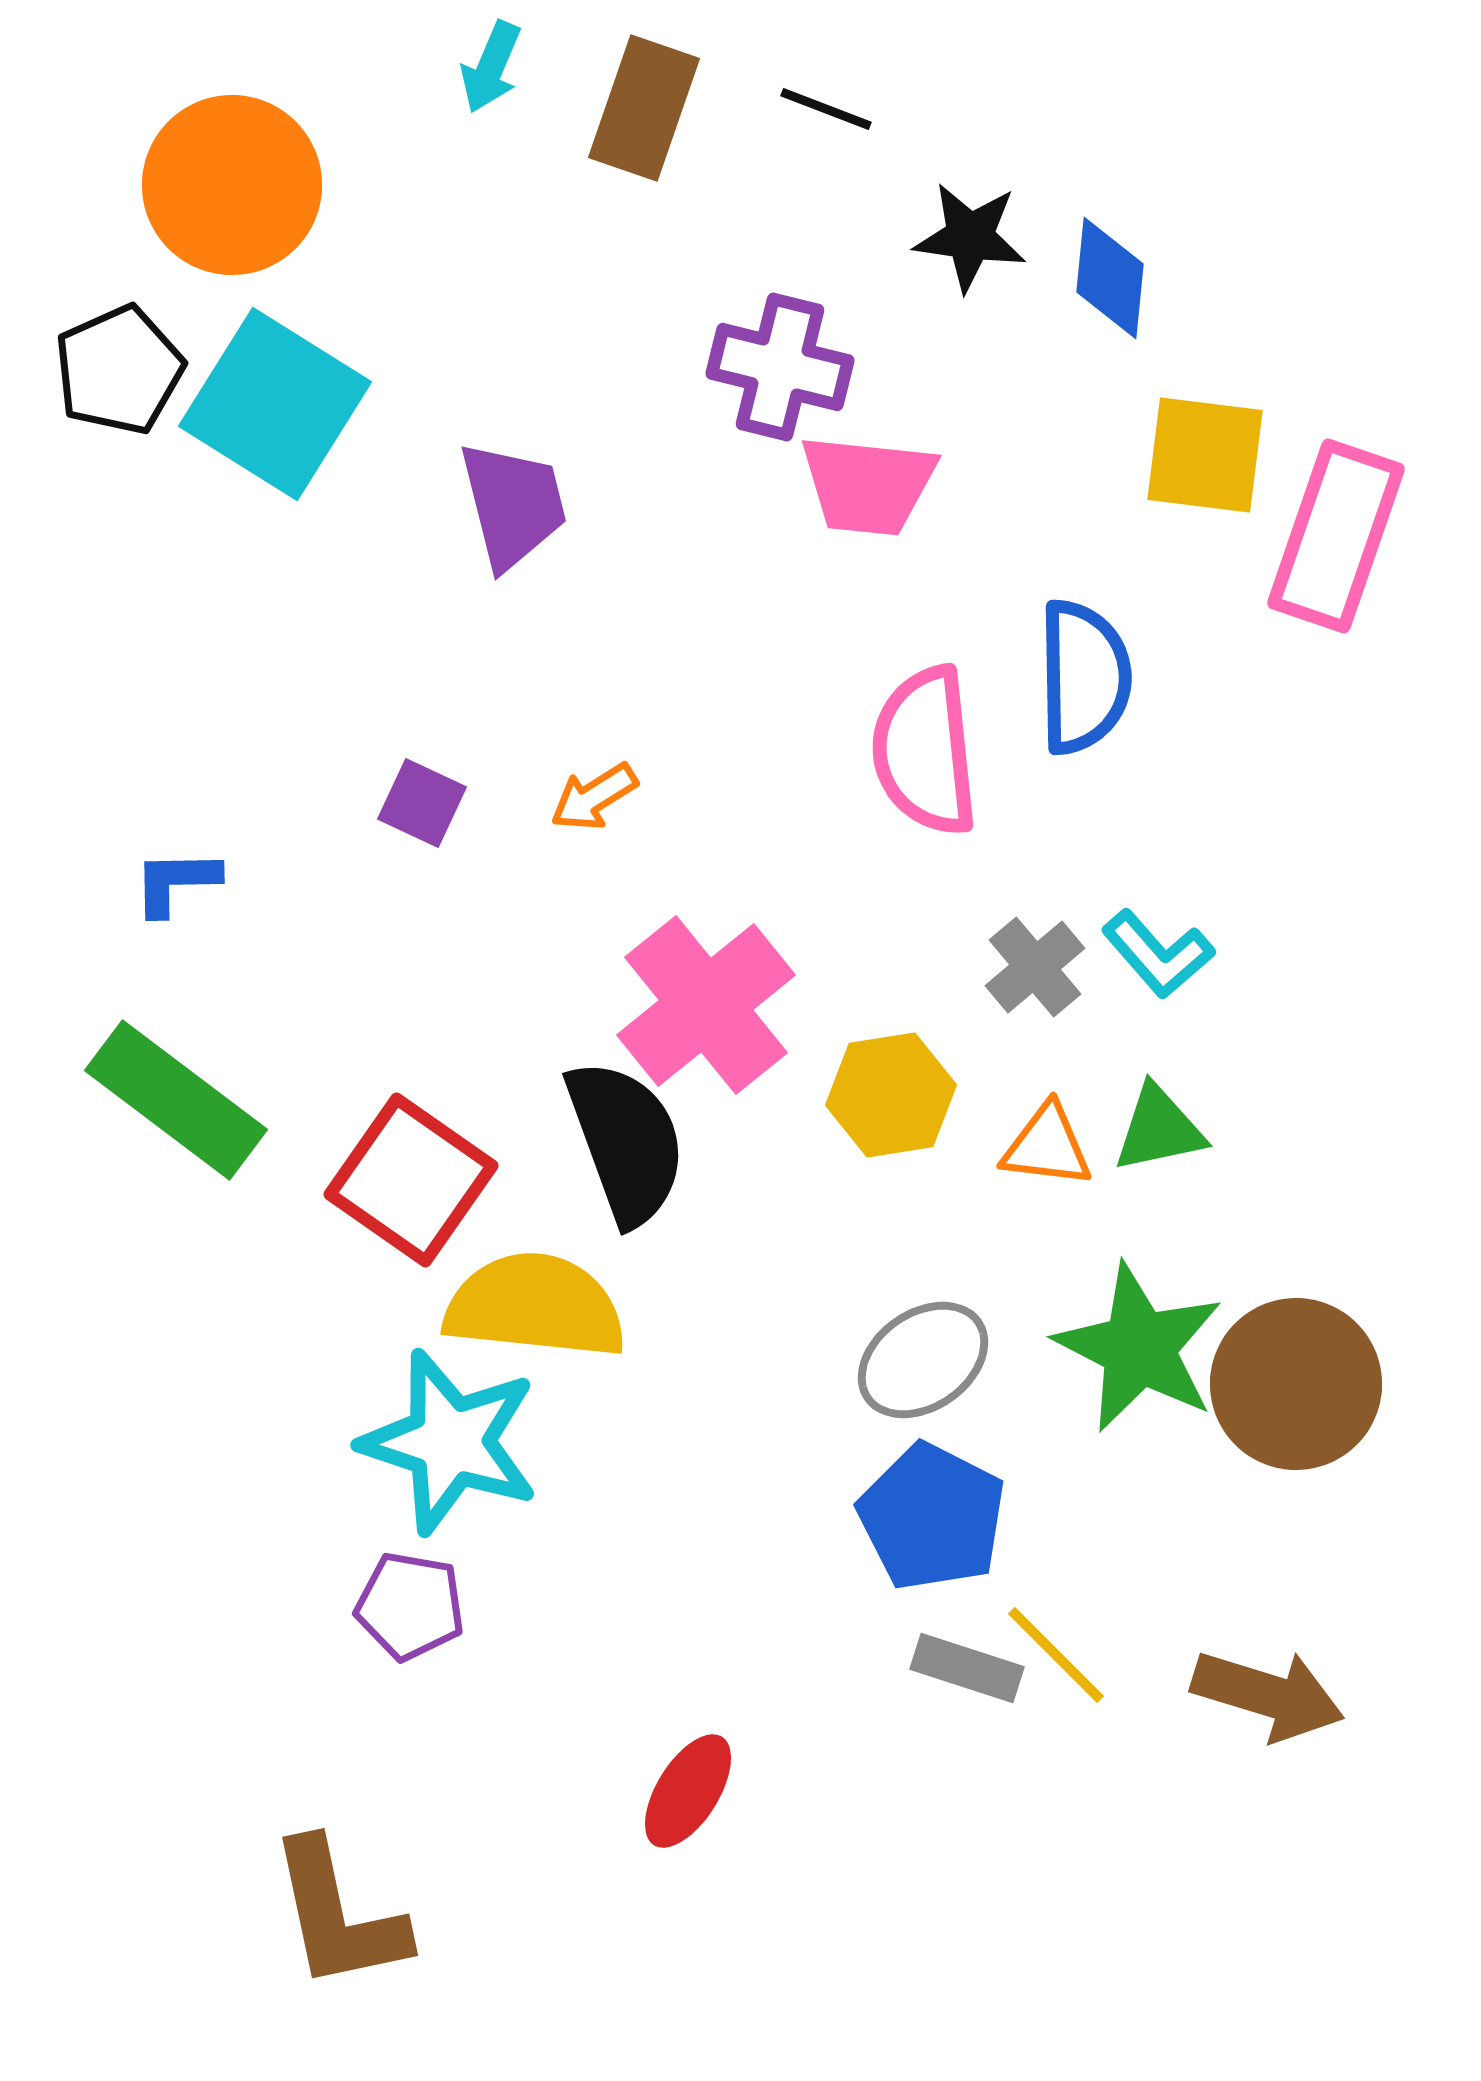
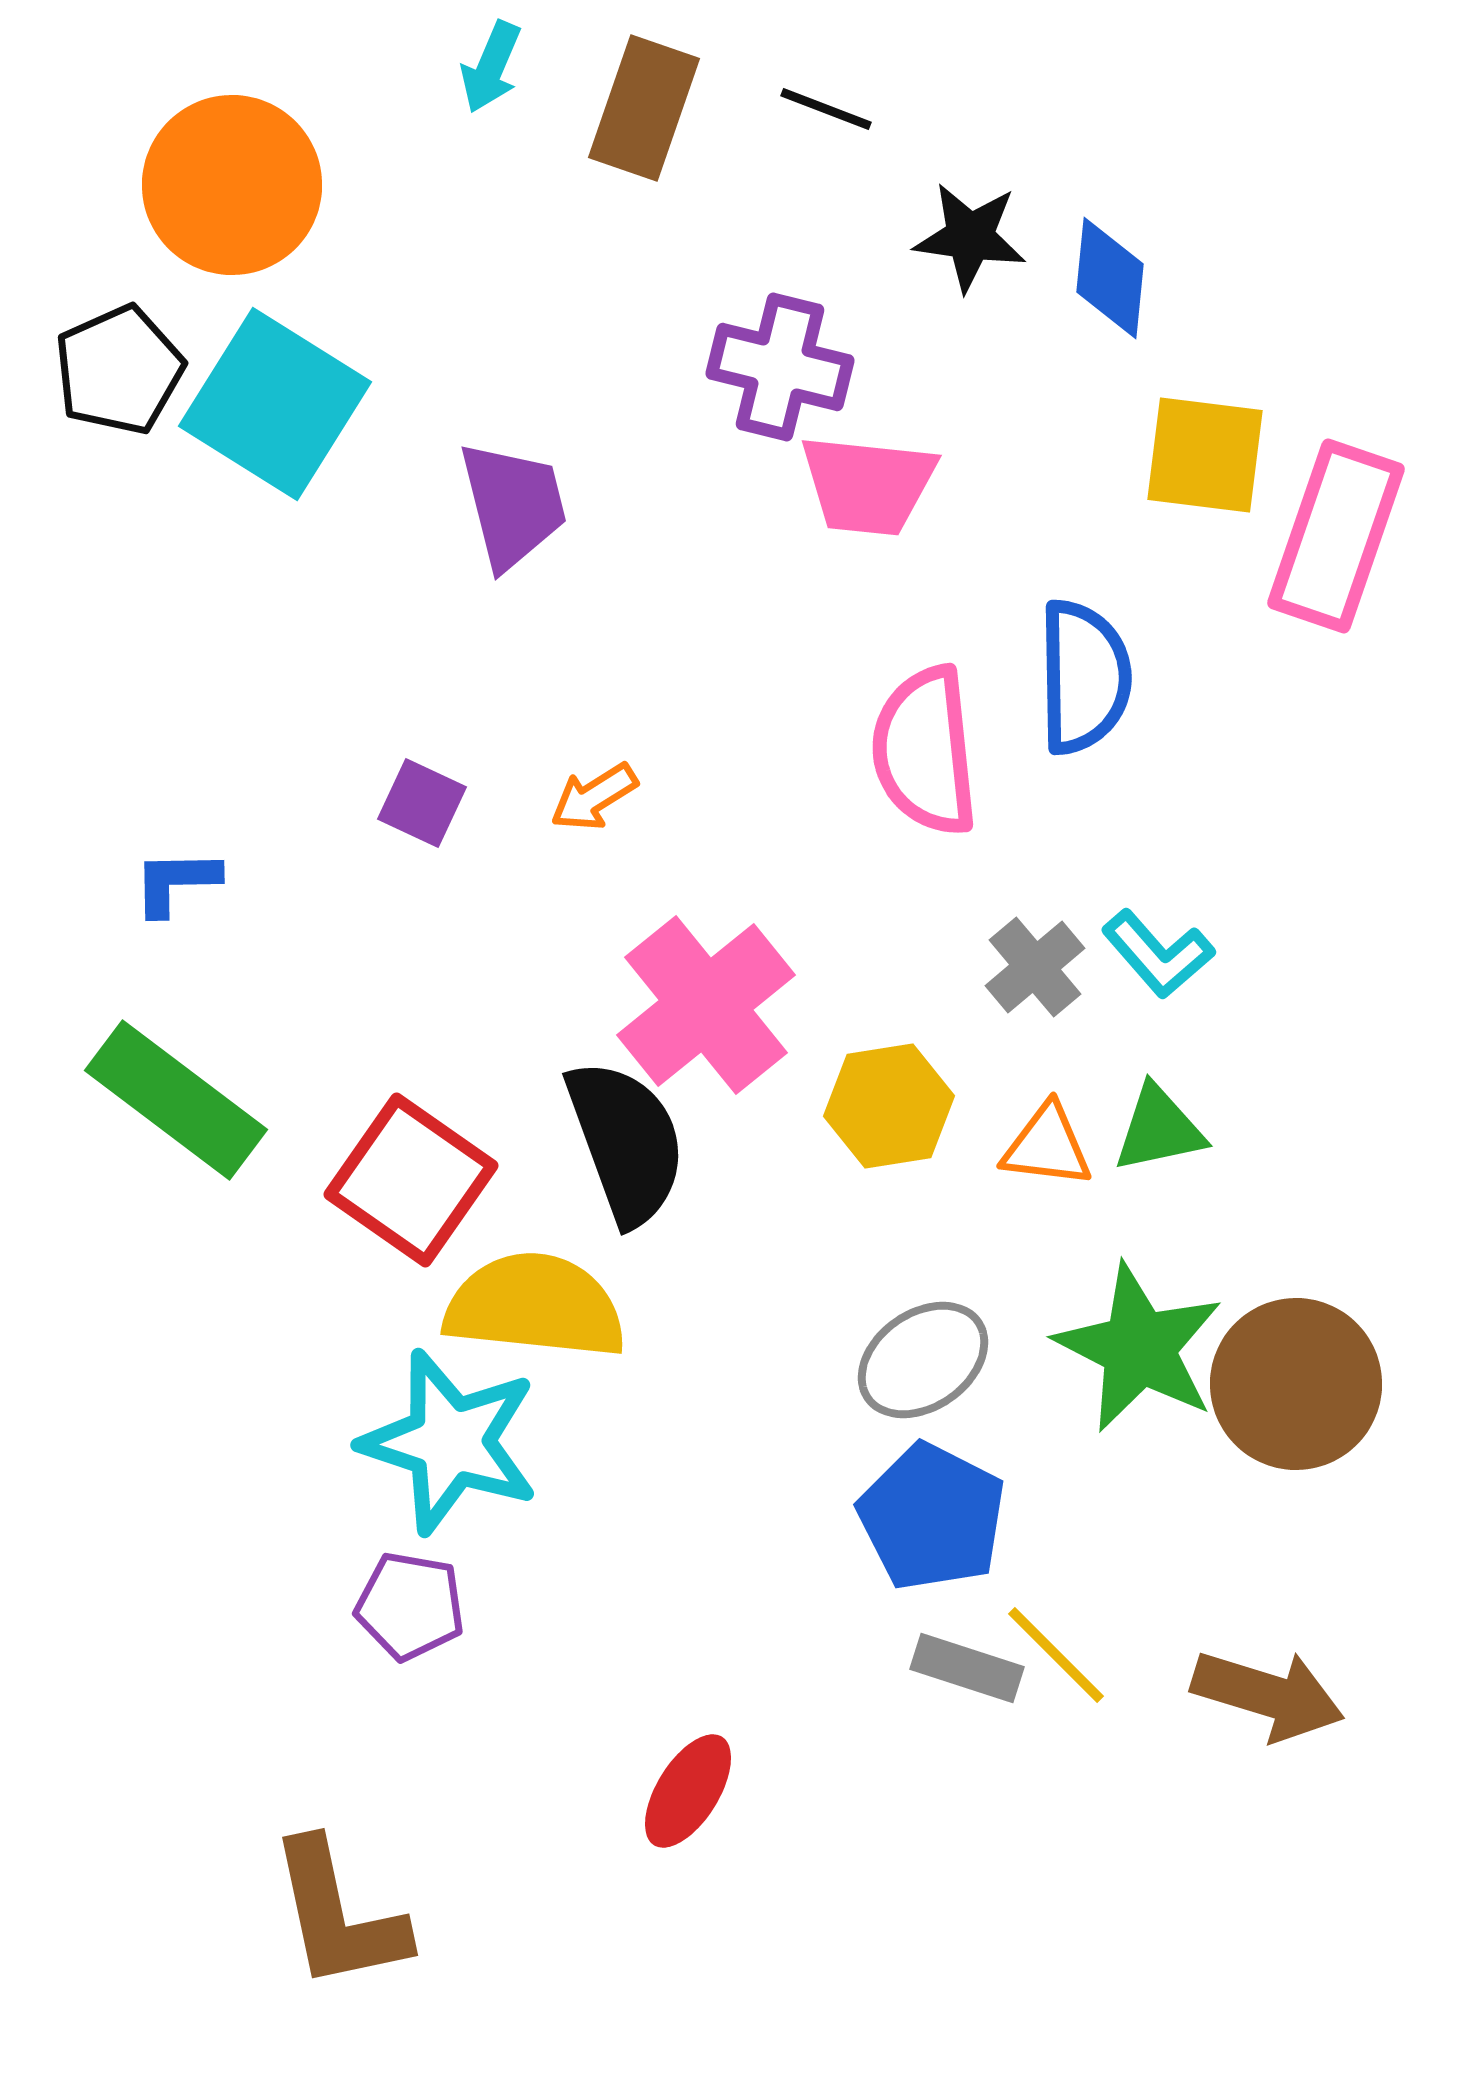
yellow hexagon: moved 2 px left, 11 px down
